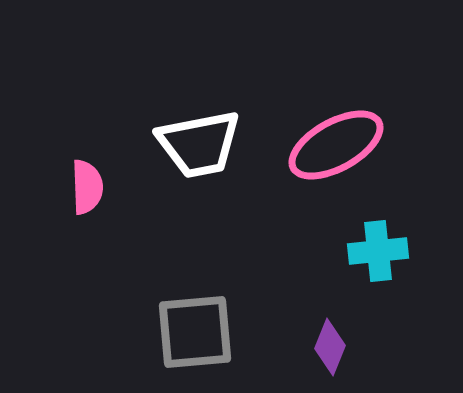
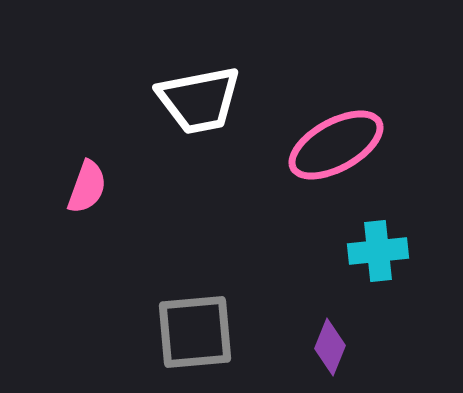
white trapezoid: moved 44 px up
pink semicircle: rotated 22 degrees clockwise
